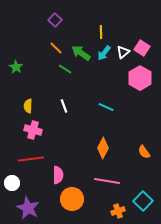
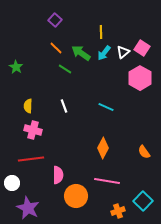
orange circle: moved 4 px right, 3 px up
